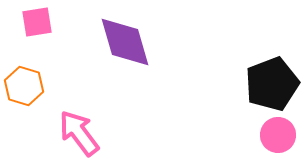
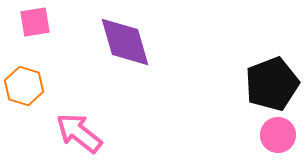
pink square: moved 2 px left
pink arrow: rotated 15 degrees counterclockwise
